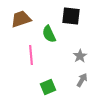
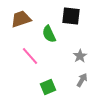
pink line: moved 1 px left, 1 px down; rotated 36 degrees counterclockwise
